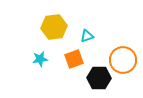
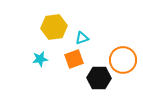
cyan triangle: moved 5 px left, 2 px down
